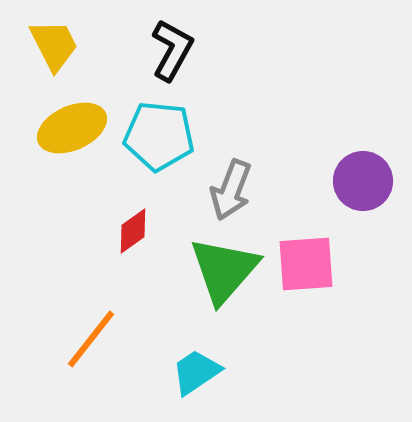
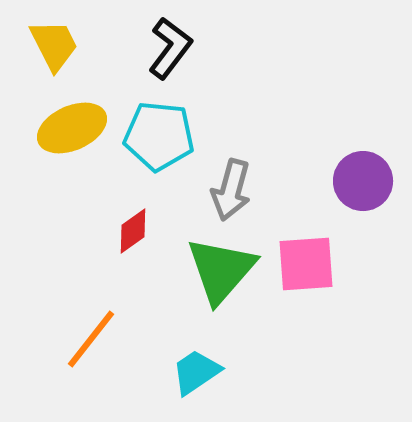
black L-shape: moved 2 px left, 2 px up; rotated 8 degrees clockwise
gray arrow: rotated 6 degrees counterclockwise
green triangle: moved 3 px left
